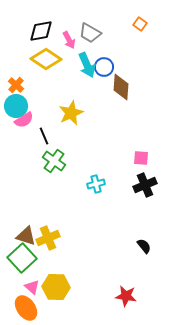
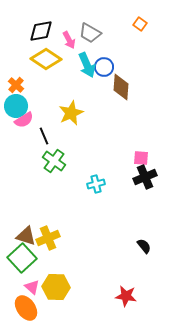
black cross: moved 8 px up
